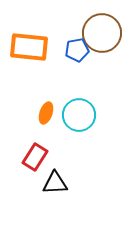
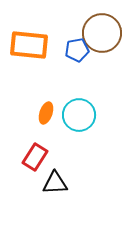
orange rectangle: moved 2 px up
